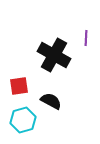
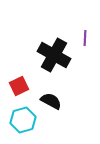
purple line: moved 1 px left
red square: rotated 18 degrees counterclockwise
